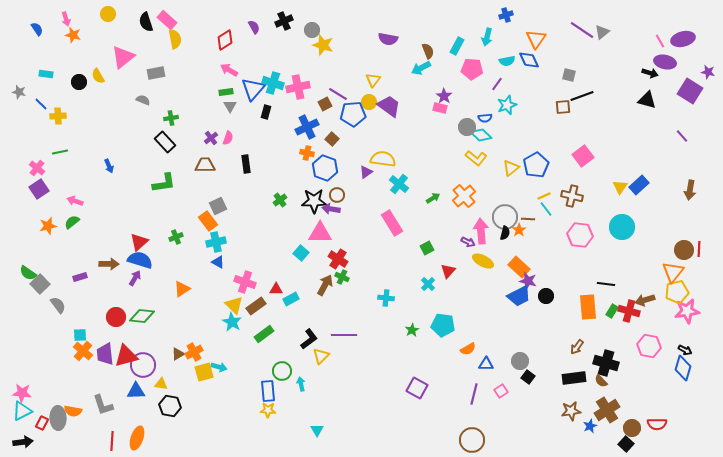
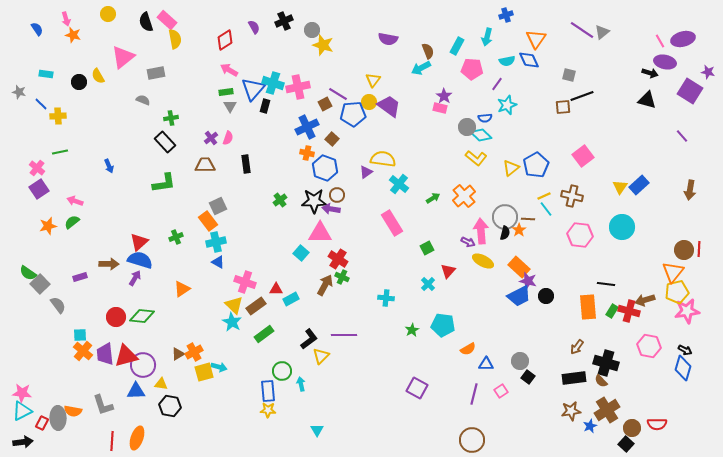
black rectangle at (266, 112): moved 1 px left, 6 px up
